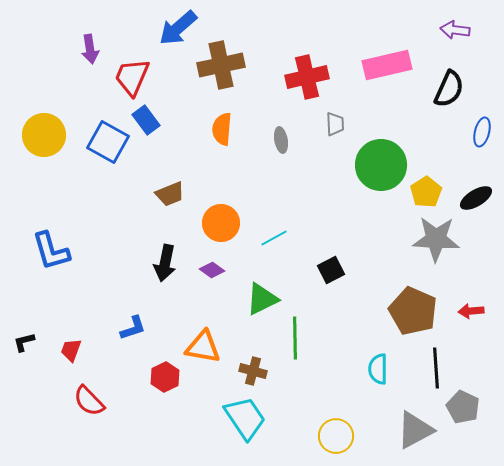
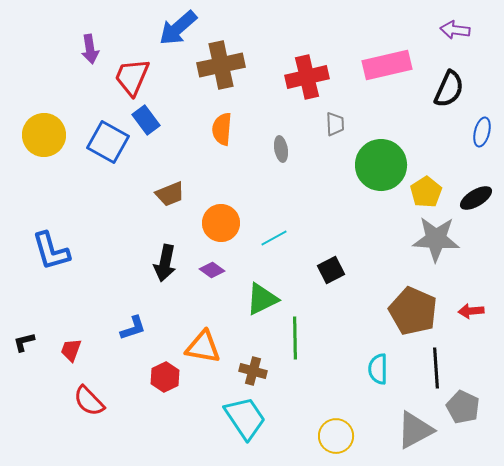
gray ellipse at (281, 140): moved 9 px down
